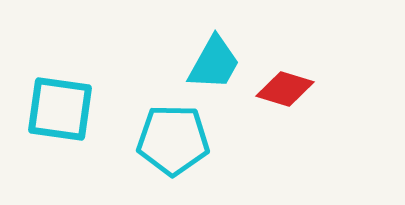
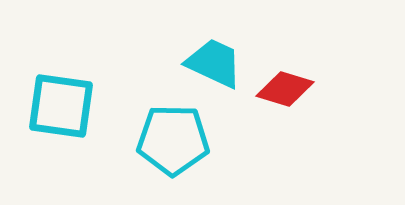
cyan trapezoid: rotated 94 degrees counterclockwise
cyan square: moved 1 px right, 3 px up
